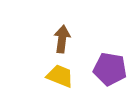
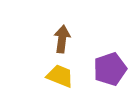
purple pentagon: rotated 28 degrees counterclockwise
